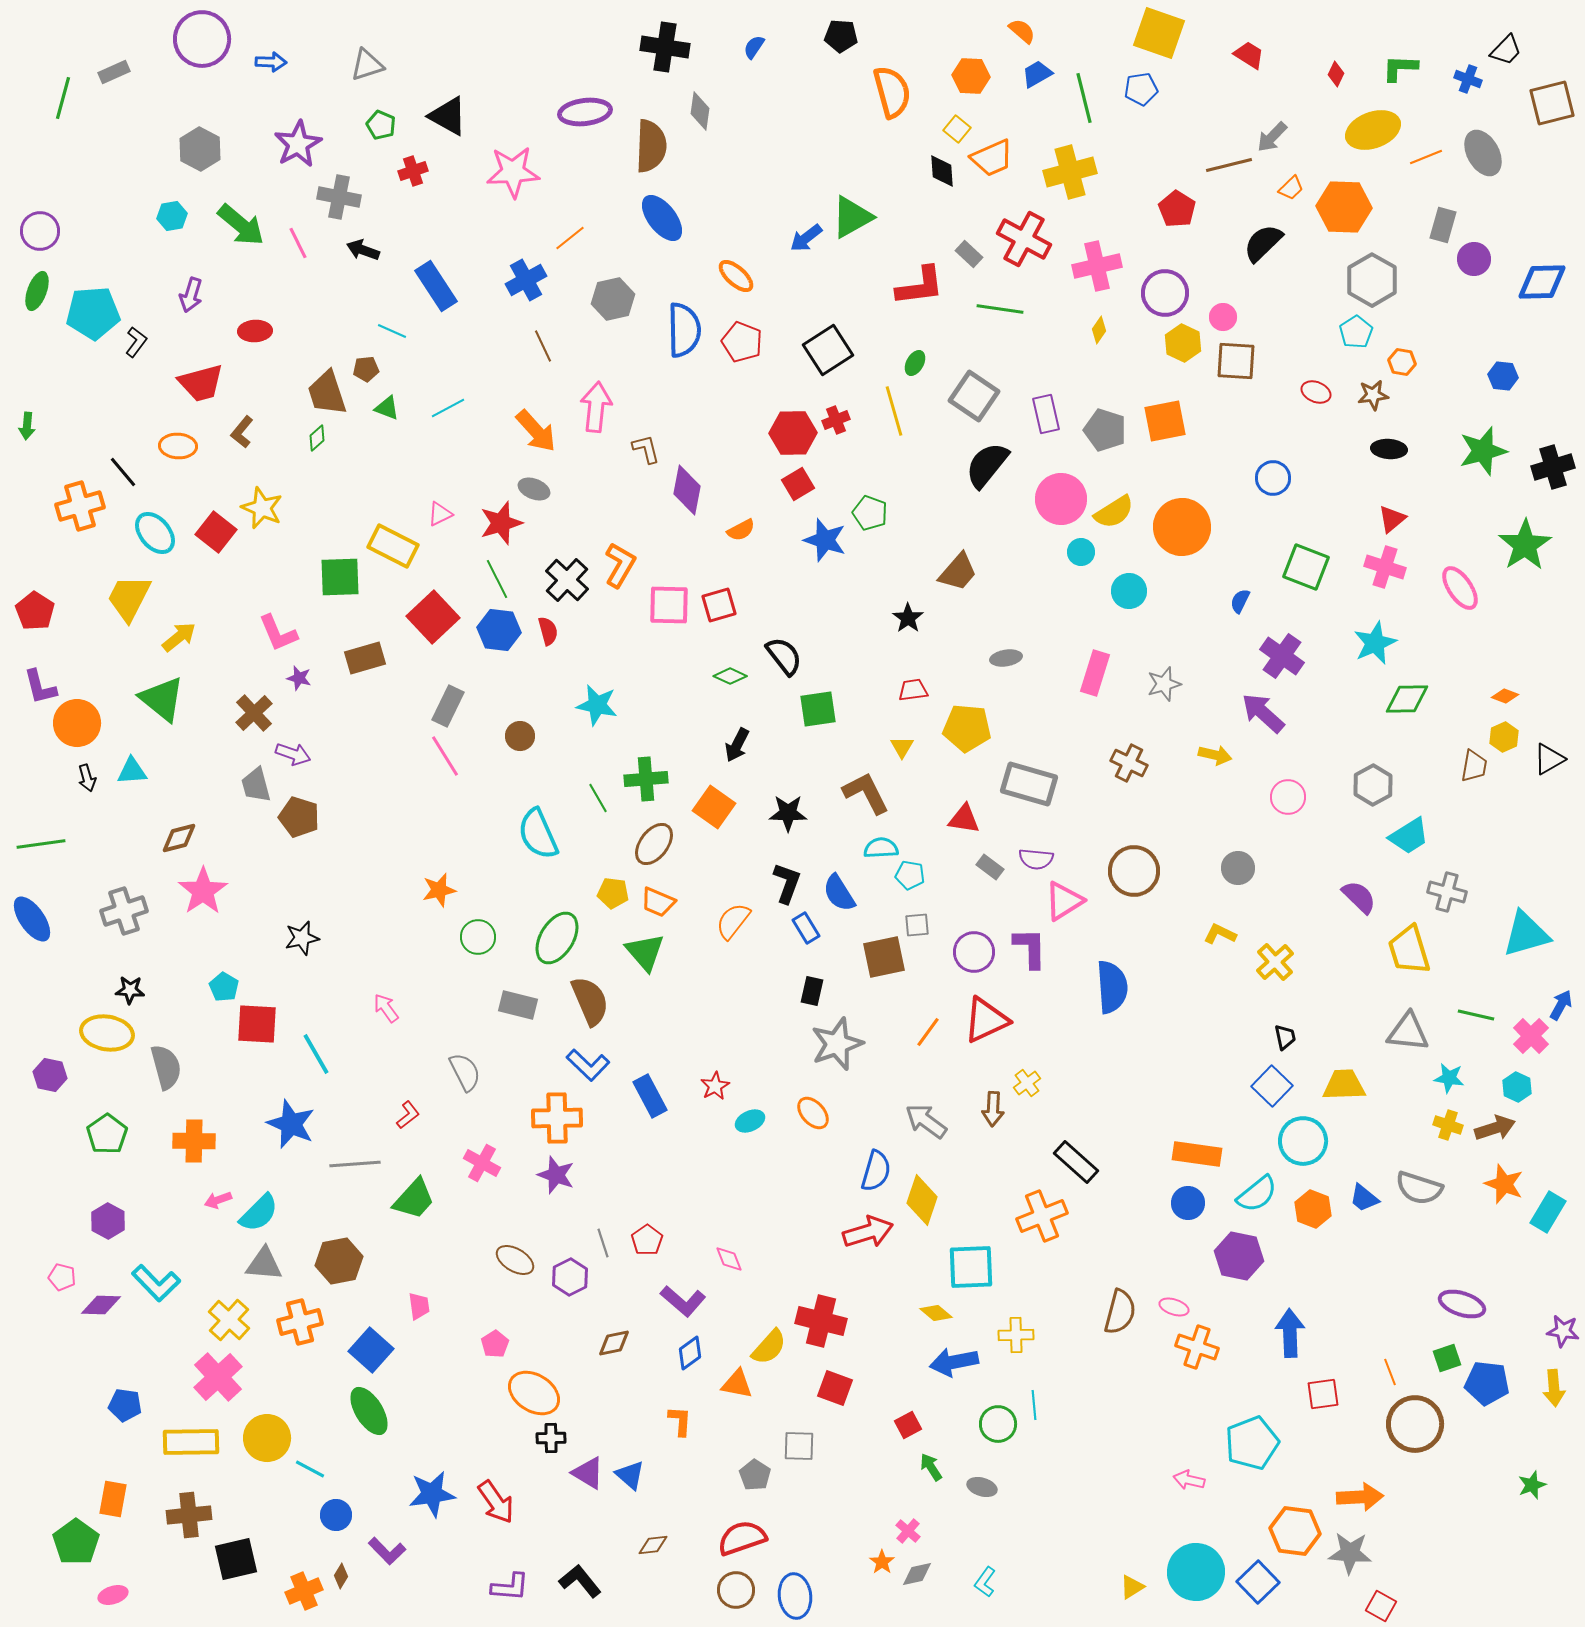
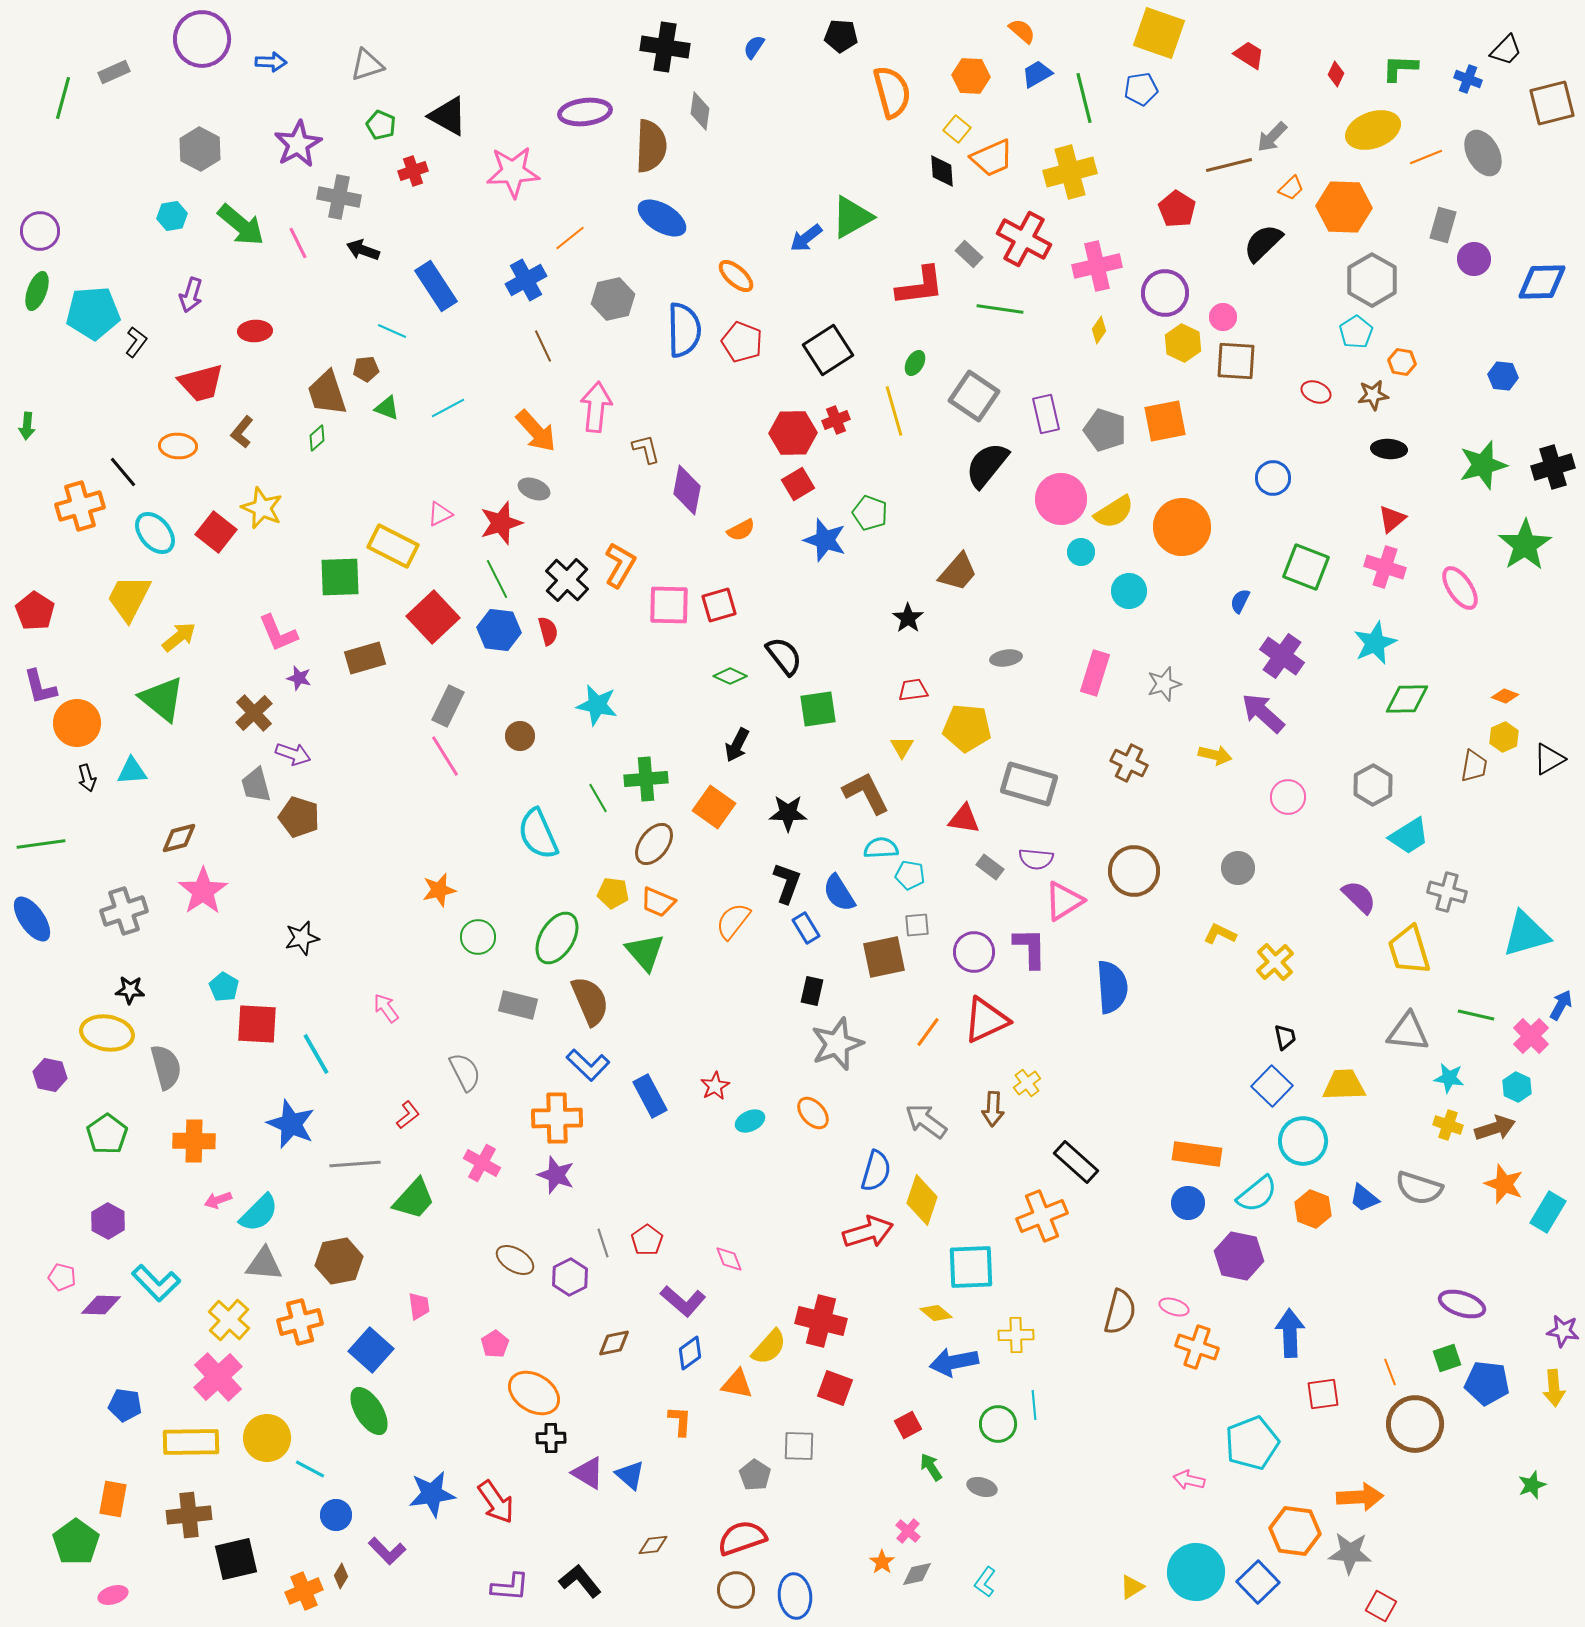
blue ellipse at (662, 218): rotated 21 degrees counterclockwise
green star at (1483, 451): moved 14 px down
